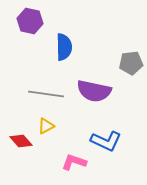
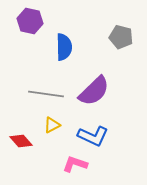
gray pentagon: moved 10 px left, 26 px up; rotated 20 degrees clockwise
purple semicircle: rotated 56 degrees counterclockwise
yellow triangle: moved 6 px right, 1 px up
blue L-shape: moved 13 px left, 5 px up
pink L-shape: moved 1 px right, 2 px down
